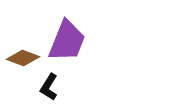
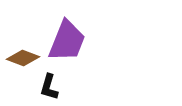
black L-shape: rotated 16 degrees counterclockwise
